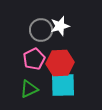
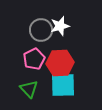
green triangle: rotated 48 degrees counterclockwise
